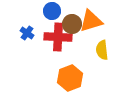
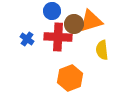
brown circle: moved 2 px right
blue cross: moved 6 px down
